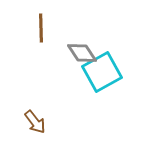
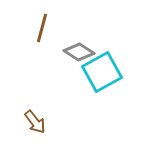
brown line: moved 1 px right; rotated 16 degrees clockwise
gray diamond: moved 3 px left, 1 px up; rotated 24 degrees counterclockwise
